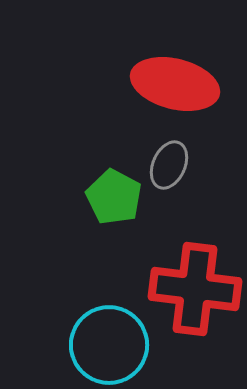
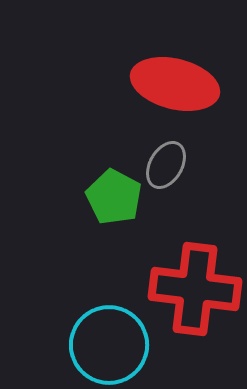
gray ellipse: moved 3 px left; rotated 6 degrees clockwise
